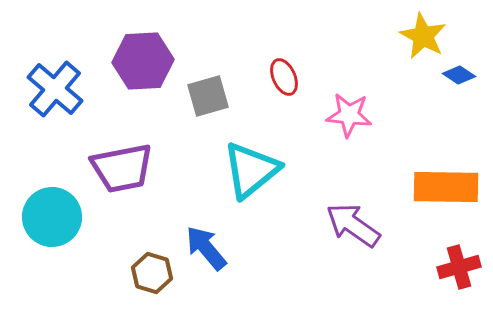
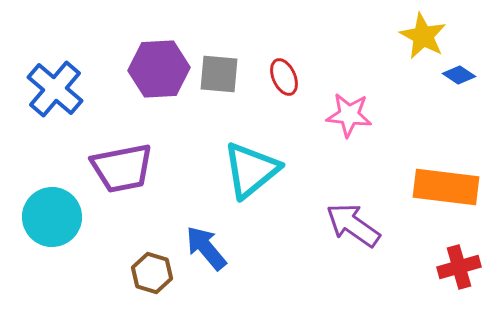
purple hexagon: moved 16 px right, 8 px down
gray square: moved 11 px right, 22 px up; rotated 21 degrees clockwise
orange rectangle: rotated 6 degrees clockwise
